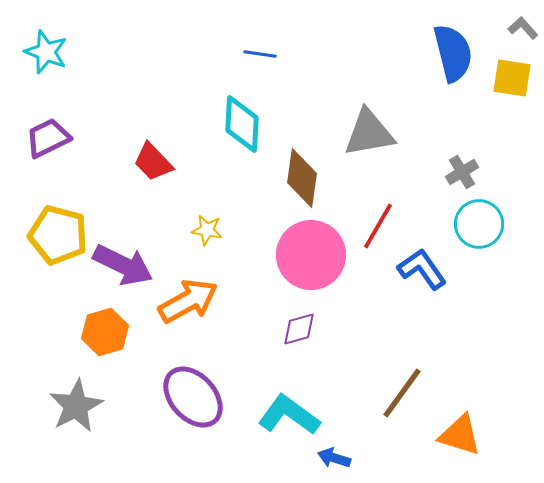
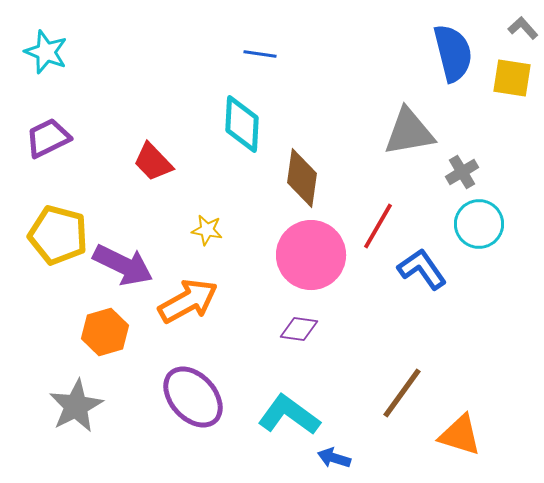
gray triangle: moved 40 px right, 1 px up
purple diamond: rotated 24 degrees clockwise
